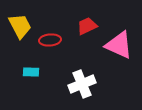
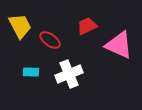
red ellipse: rotated 40 degrees clockwise
white cross: moved 13 px left, 10 px up
